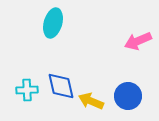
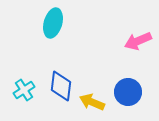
blue diamond: rotated 20 degrees clockwise
cyan cross: moved 3 px left; rotated 30 degrees counterclockwise
blue circle: moved 4 px up
yellow arrow: moved 1 px right, 1 px down
